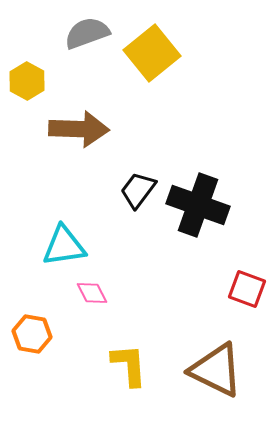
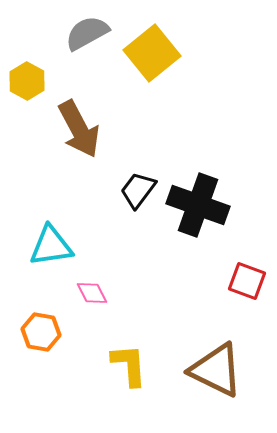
gray semicircle: rotated 9 degrees counterclockwise
brown arrow: rotated 60 degrees clockwise
cyan triangle: moved 13 px left
red square: moved 8 px up
orange hexagon: moved 9 px right, 2 px up
